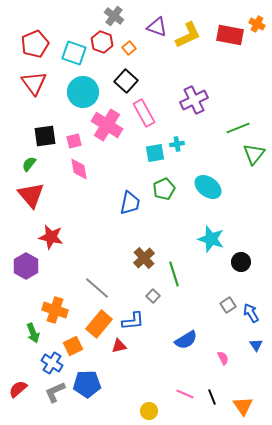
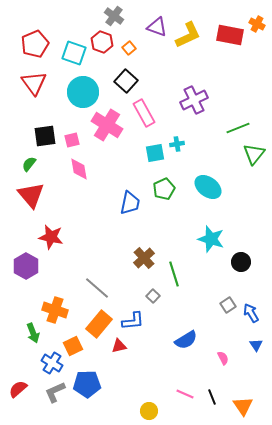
pink square at (74, 141): moved 2 px left, 1 px up
